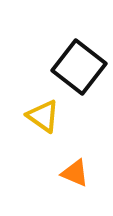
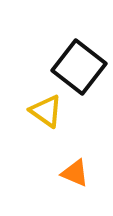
yellow triangle: moved 3 px right, 5 px up
